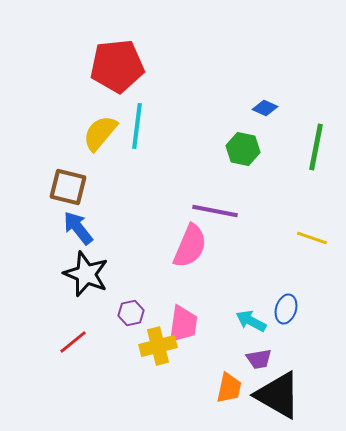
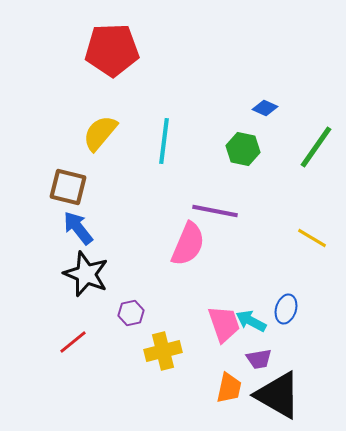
red pentagon: moved 5 px left, 16 px up; rotated 4 degrees clockwise
cyan line: moved 27 px right, 15 px down
green line: rotated 24 degrees clockwise
yellow line: rotated 12 degrees clockwise
pink semicircle: moved 2 px left, 2 px up
pink trapezoid: moved 41 px right; rotated 27 degrees counterclockwise
yellow cross: moved 5 px right, 5 px down
